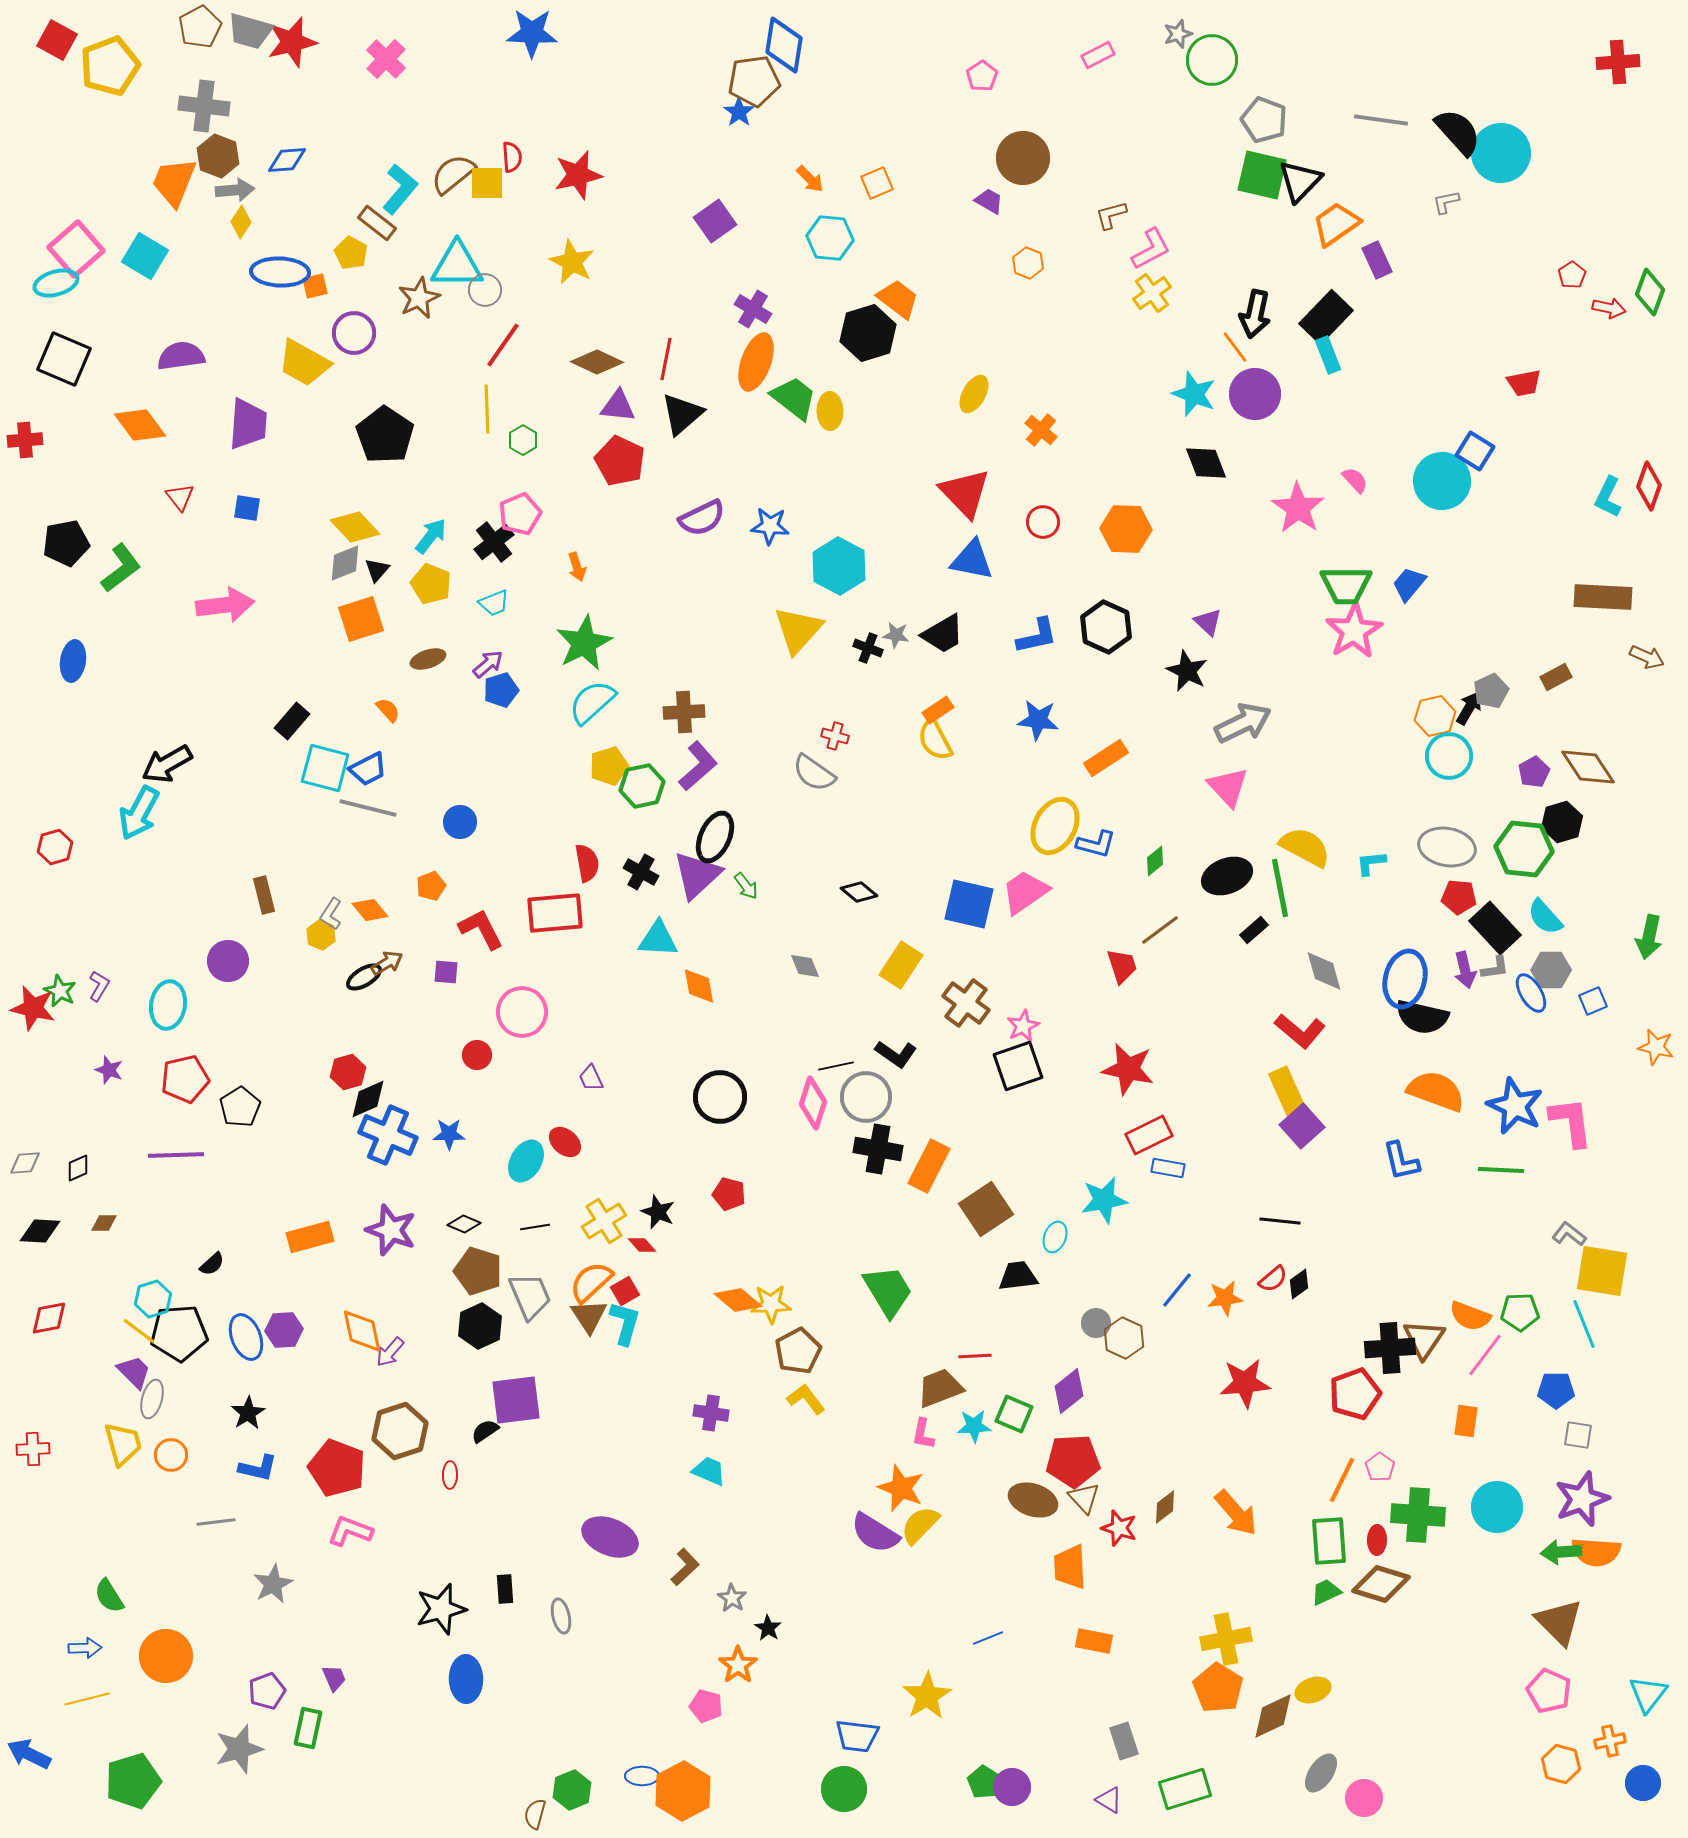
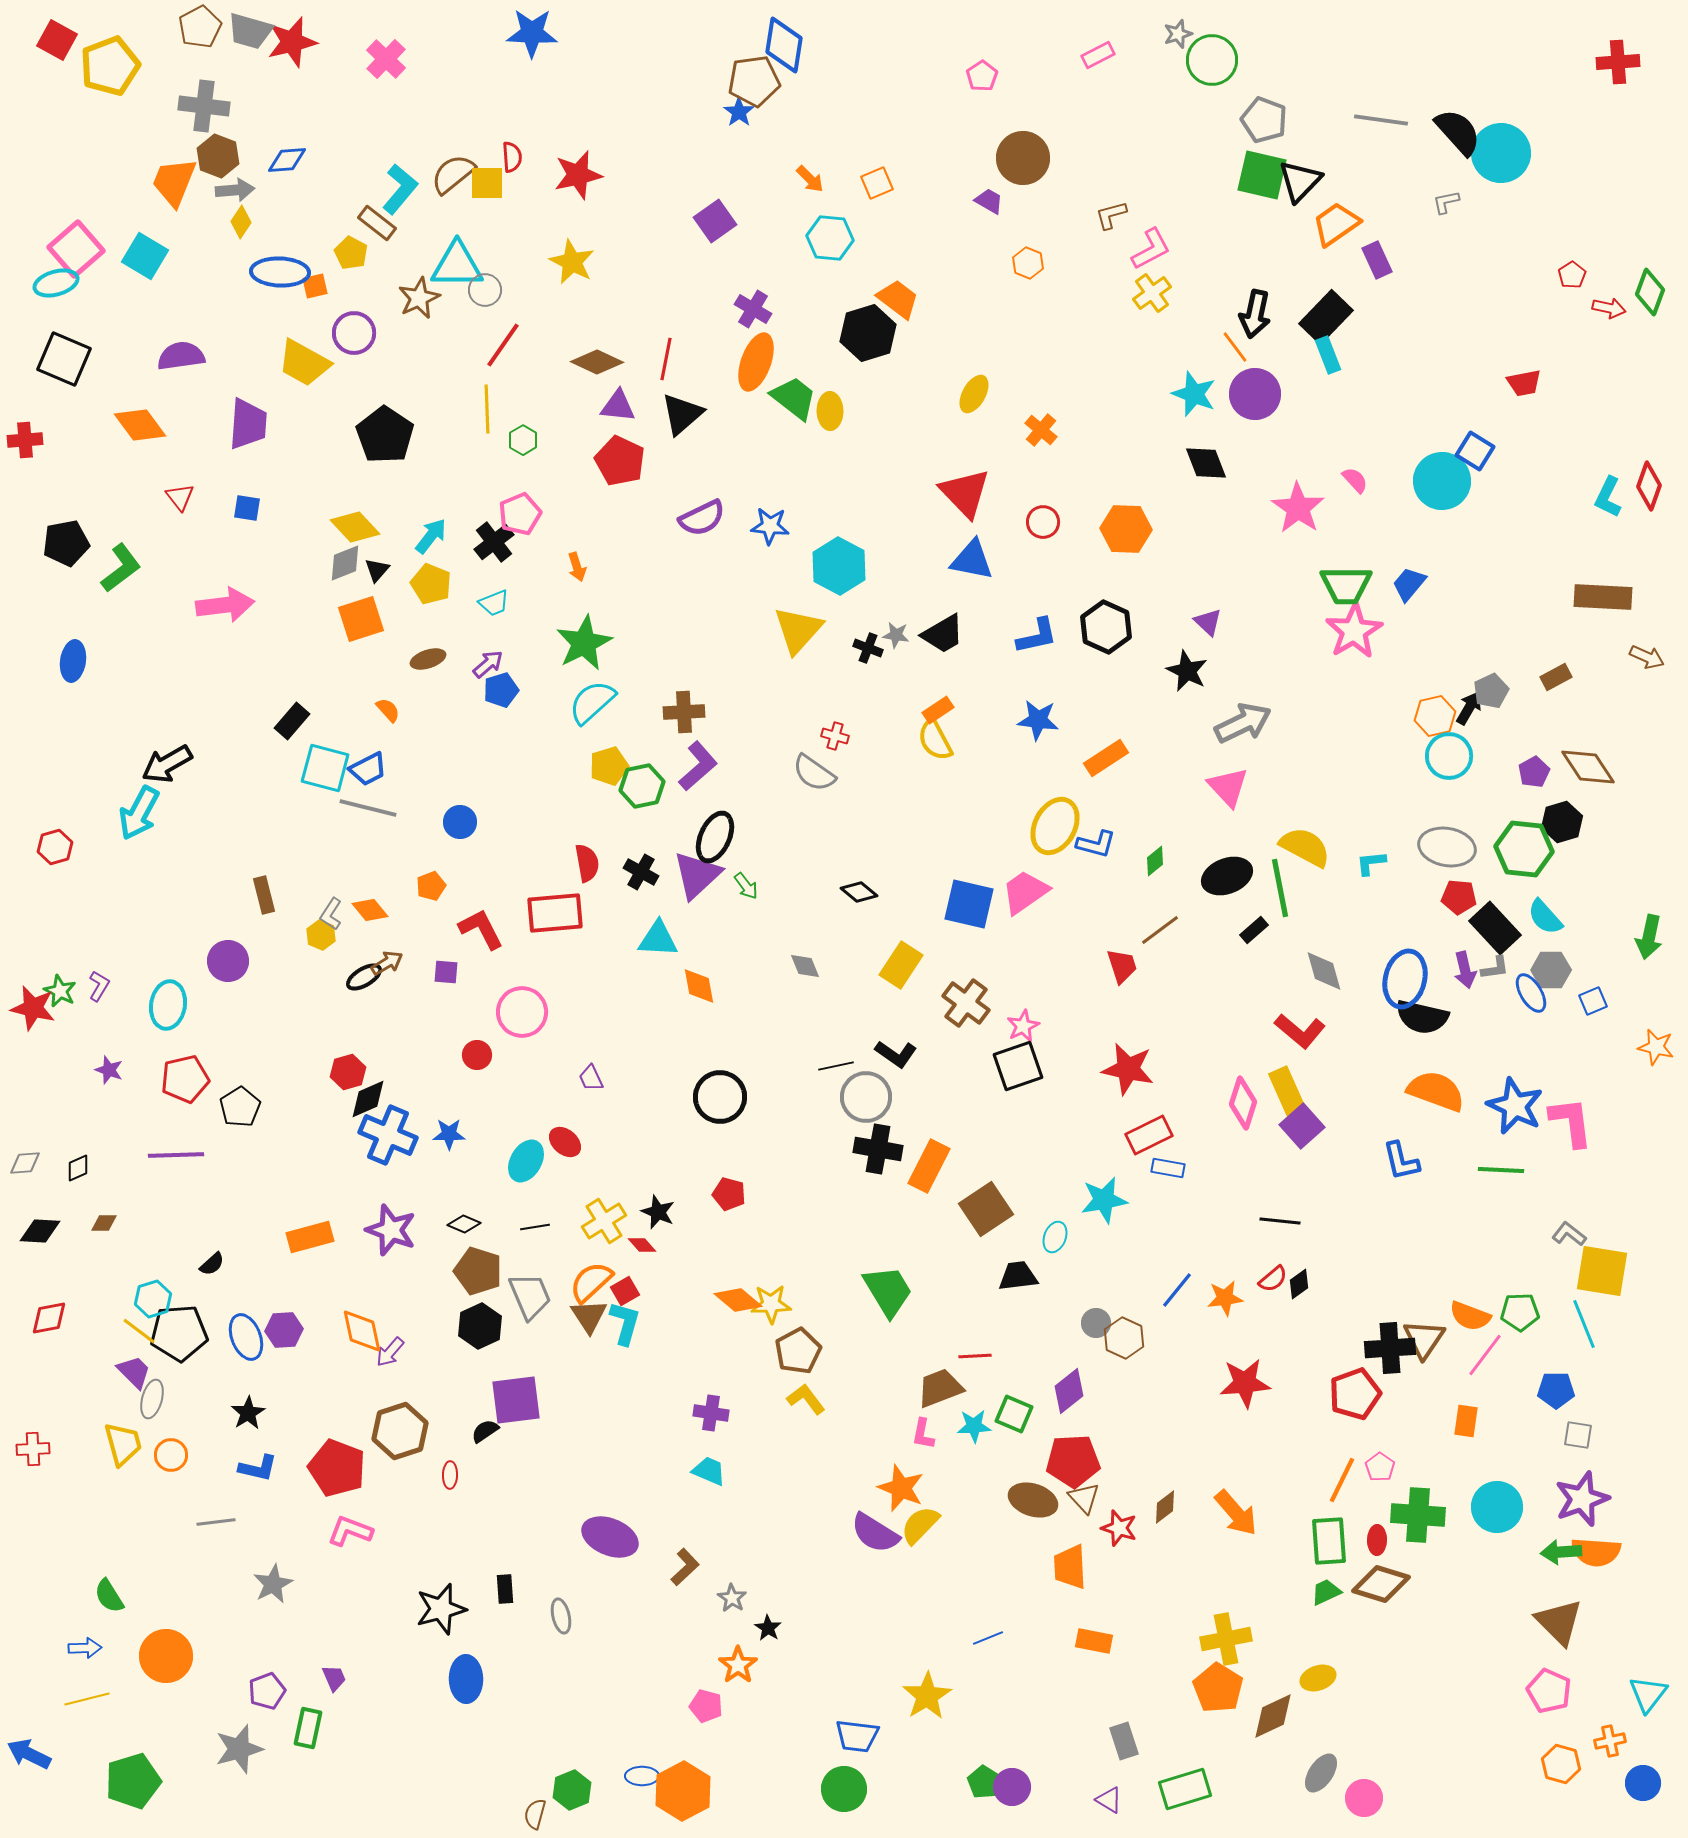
pink diamond at (813, 1103): moved 430 px right
yellow ellipse at (1313, 1690): moved 5 px right, 12 px up
